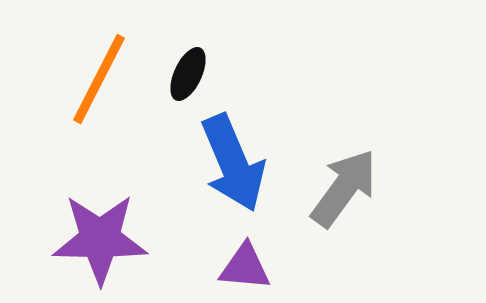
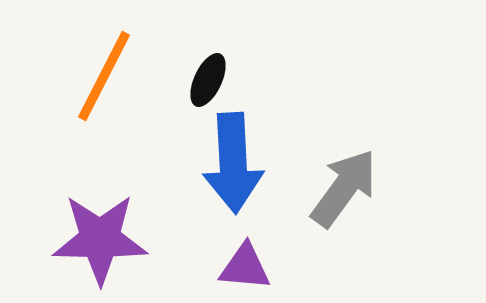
black ellipse: moved 20 px right, 6 px down
orange line: moved 5 px right, 3 px up
blue arrow: rotated 20 degrees clockwise
